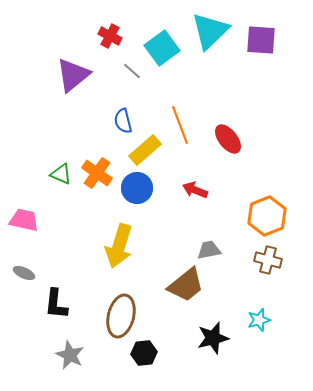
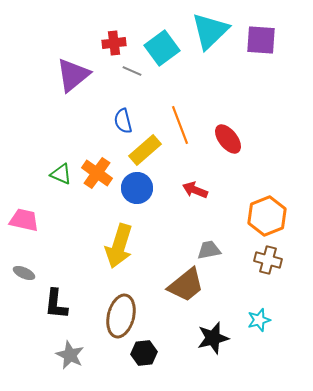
red cross: moved 4 px right, 7 px down; rotated 35 degrees counterclockwise
gray line: rotated 18 degrees counterclockwise
